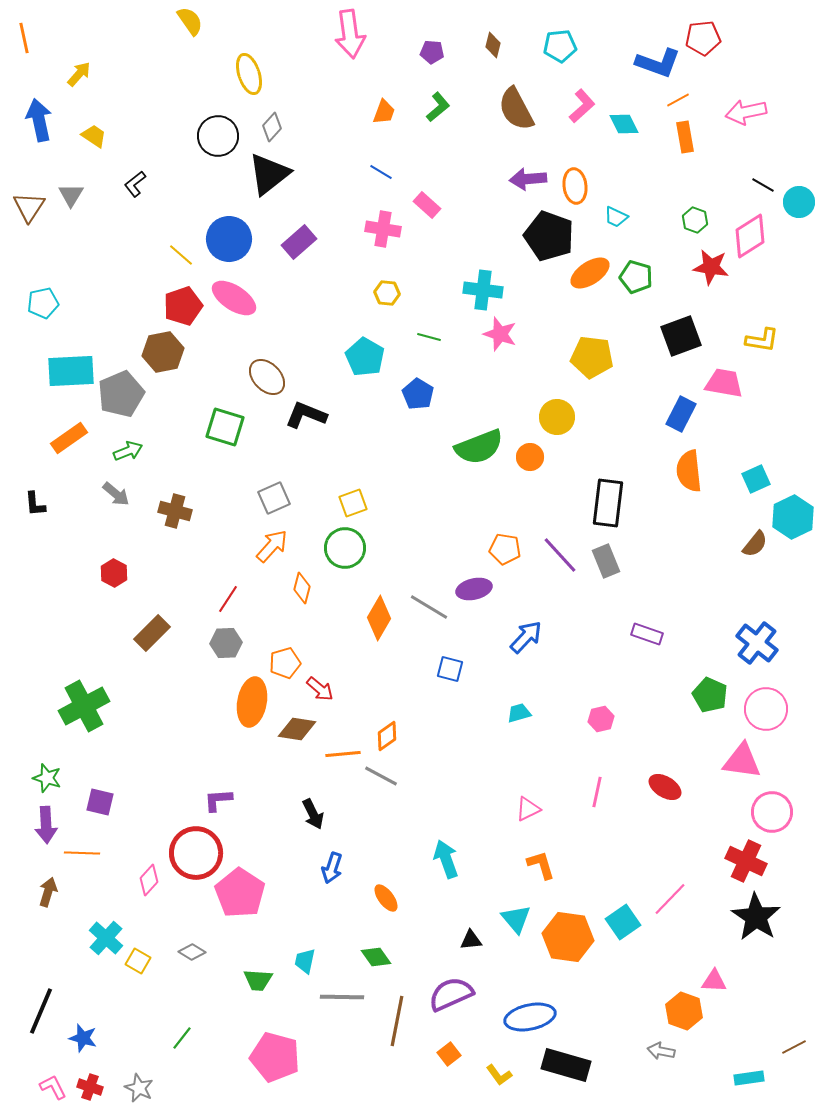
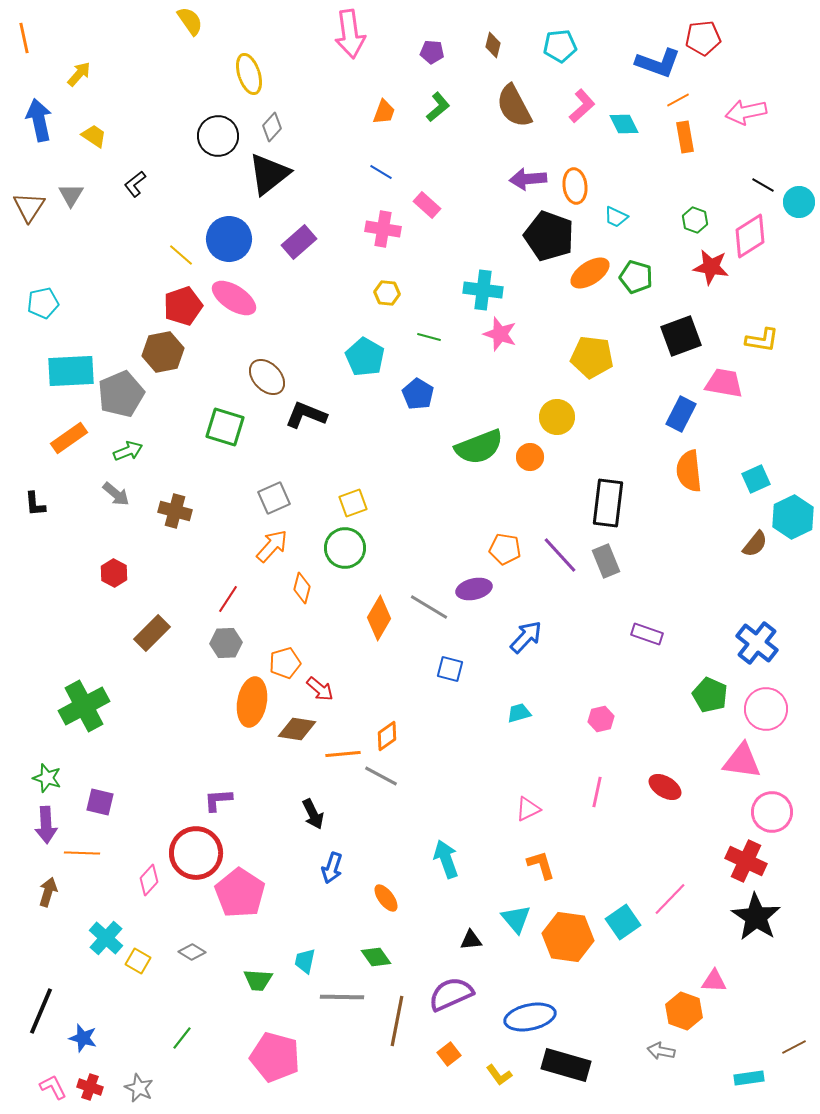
brown semicircle at (516, 109): moved 2 px left, 3 px up
